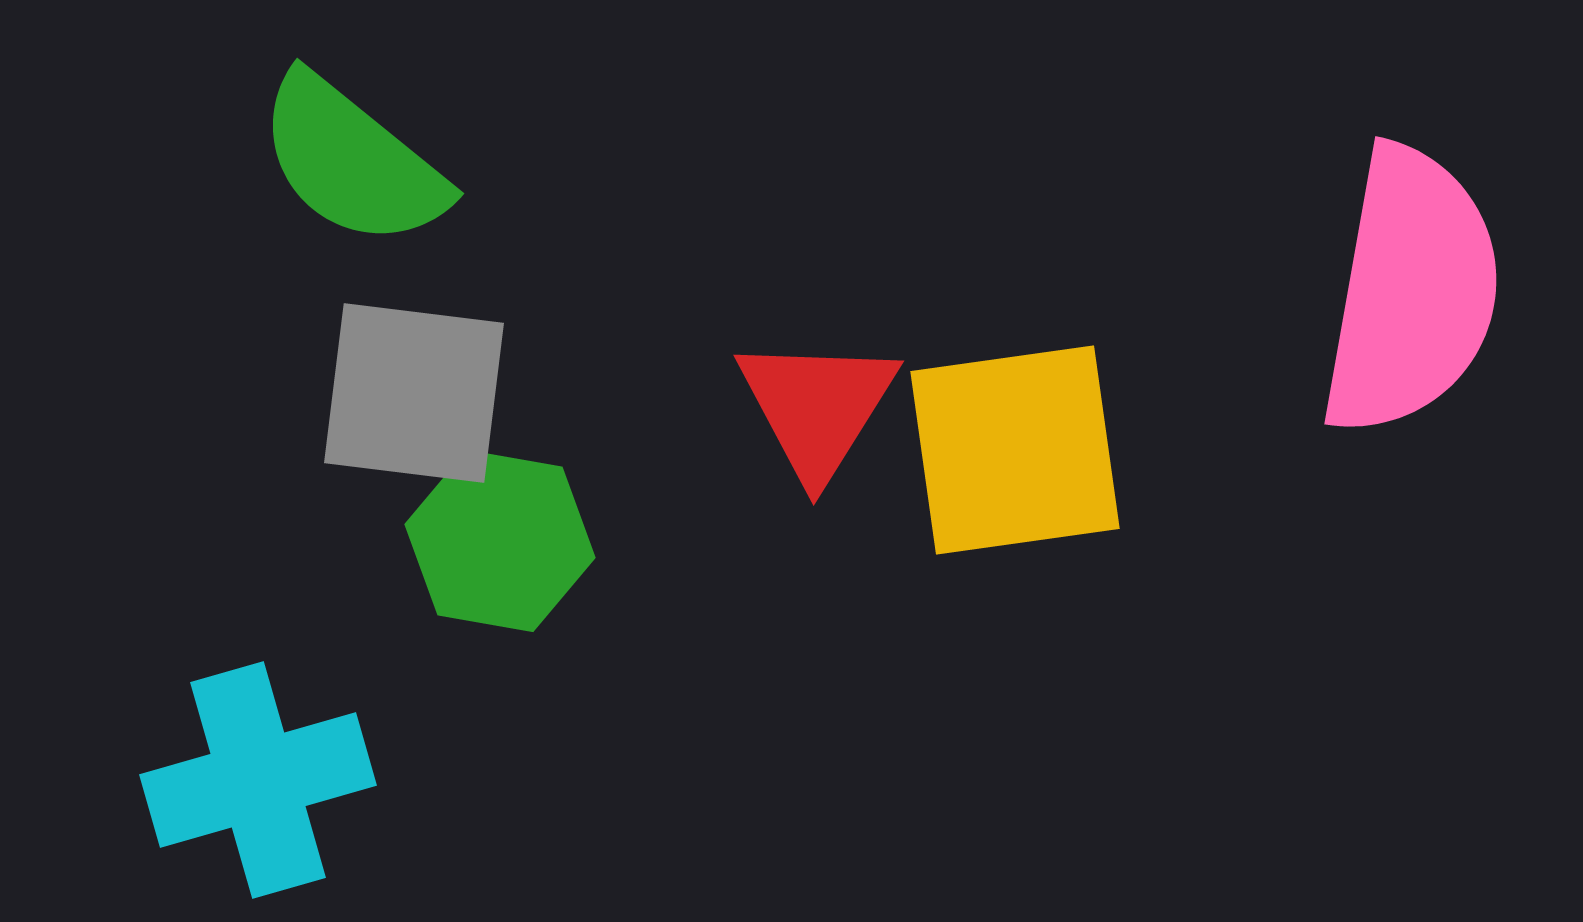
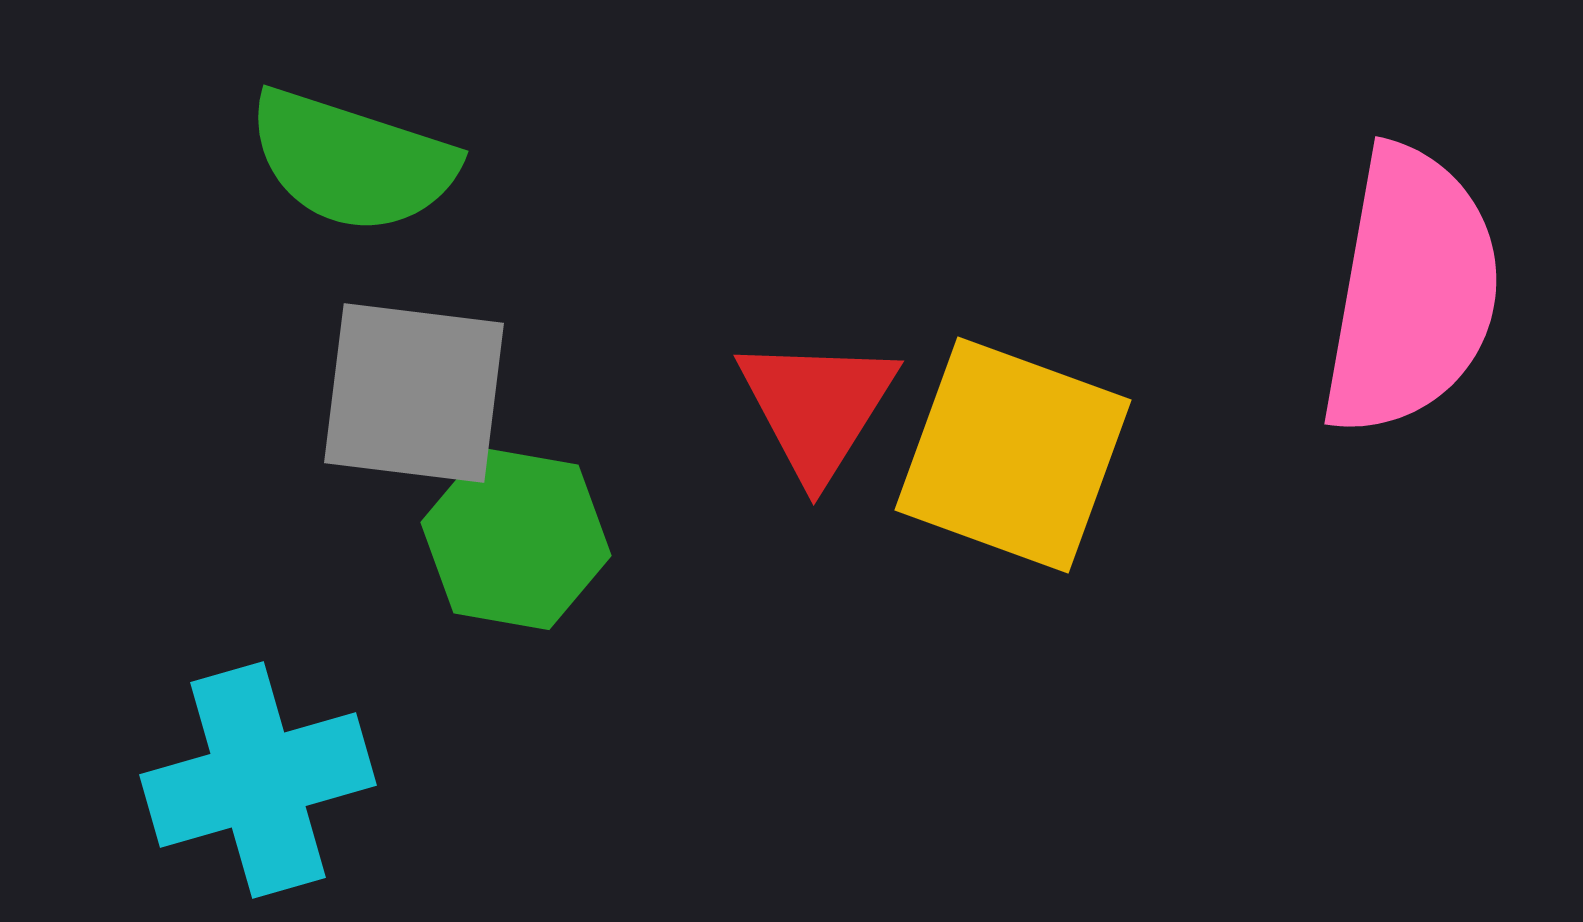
green semicircle: rotated 21 degrees counterclockwise
yellow square: moved 2 px left, 5 px down; rotated 28 degrees clockwise
green hexagon: moved 16 px right, 2 px up
